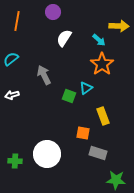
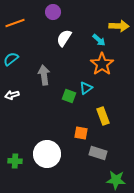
orange line: moved 2 px left, 2 px down; rotated 60 degrees clockwise
gray arrow: rotated 18 degrees clockwise
orange square: moved 2 px left
